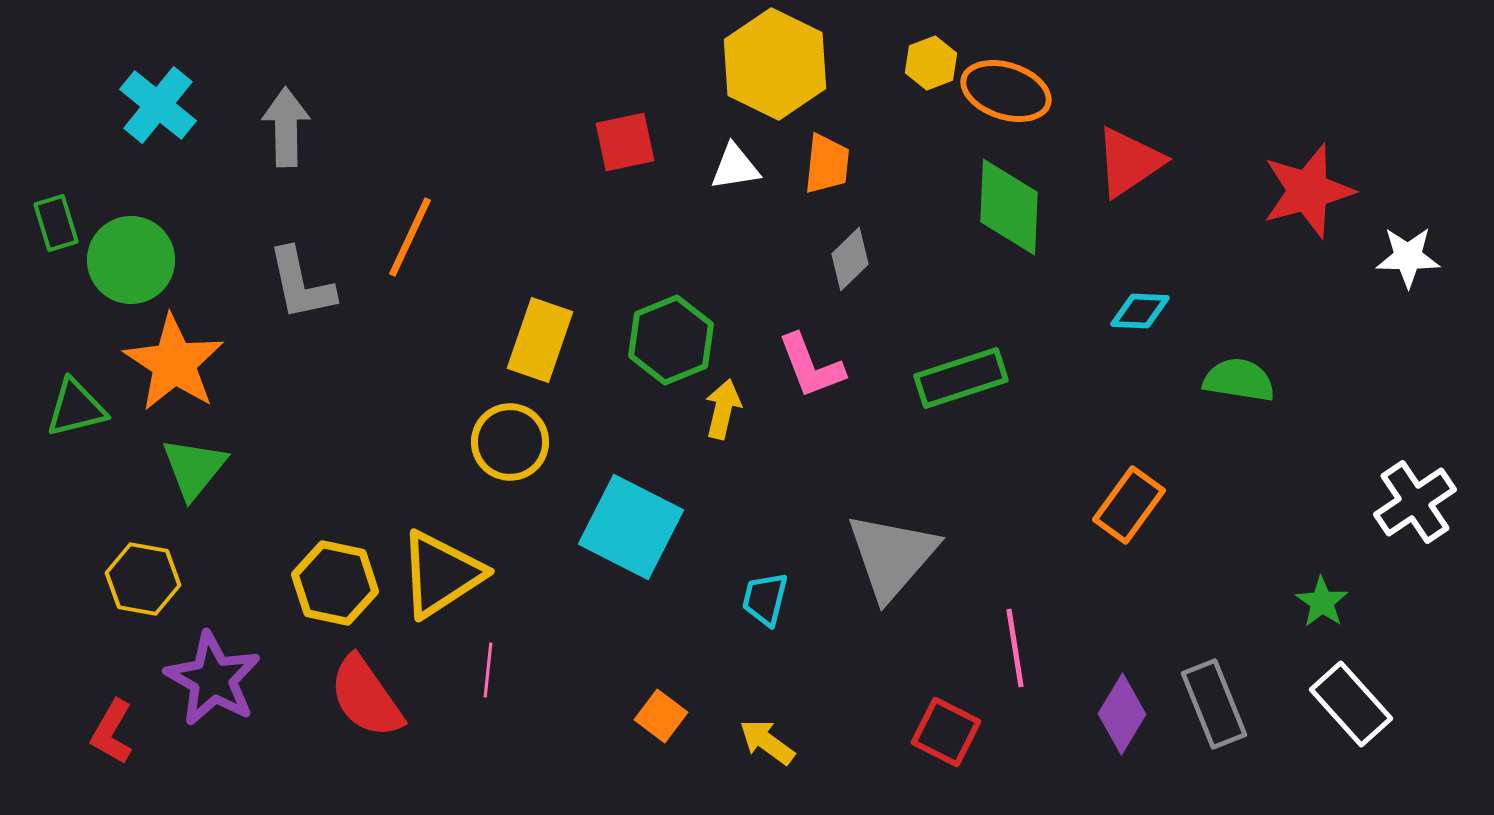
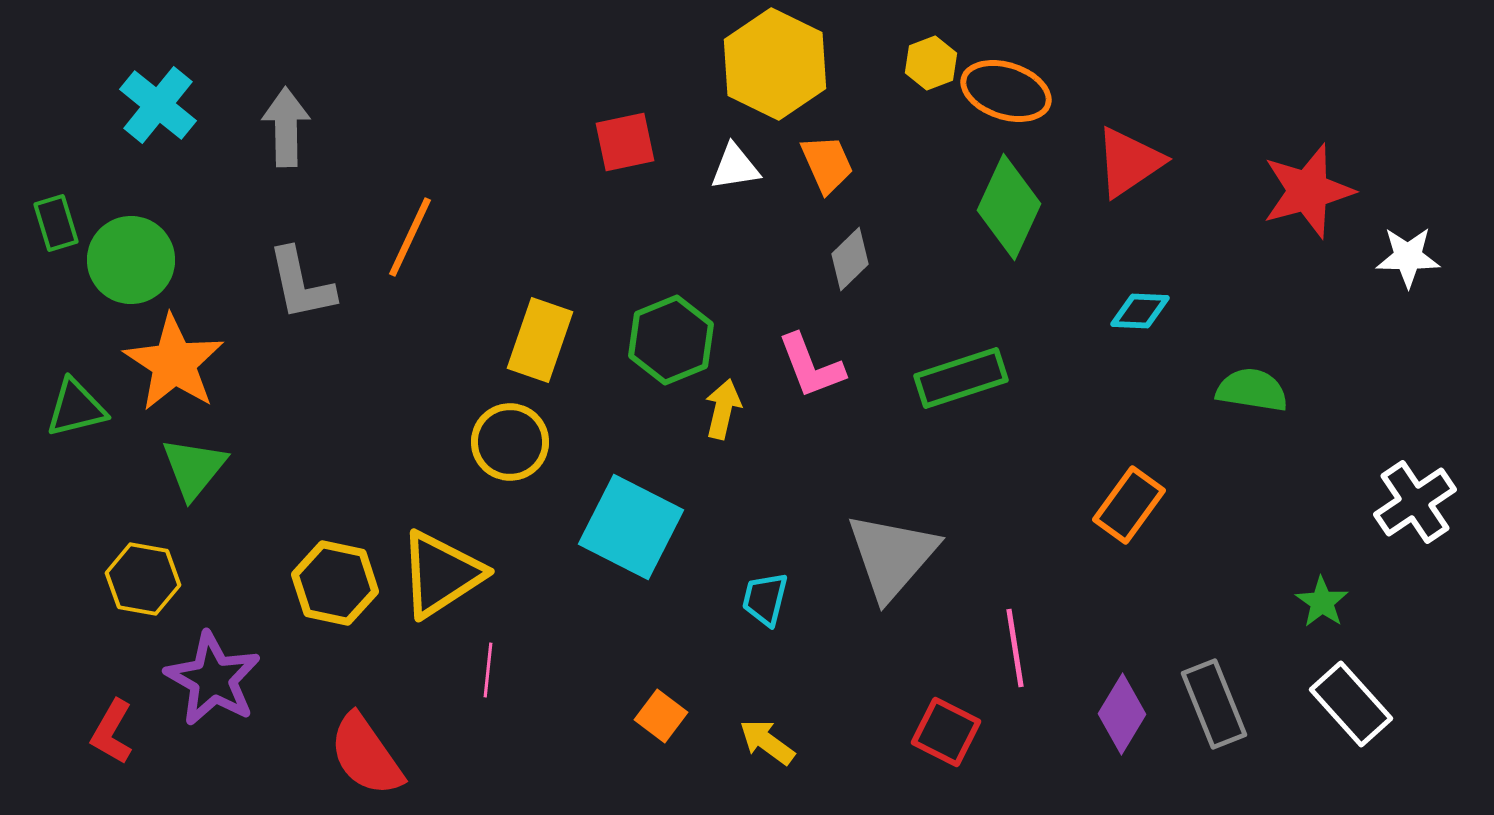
orange trapezoid at (827, 164): rotated 30 degrees counterclockwise
green diamond at (1009, 207): rotated 22 degrees clockwise
green semicircle at (1239, 380): moved 13 px right, 10 px down
red semicircle at (366, 697): moved 58 px down
